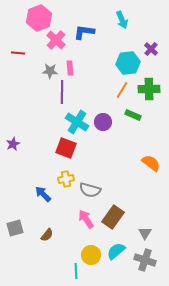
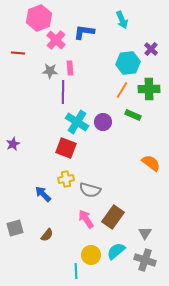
purple line: moved 1 px right
